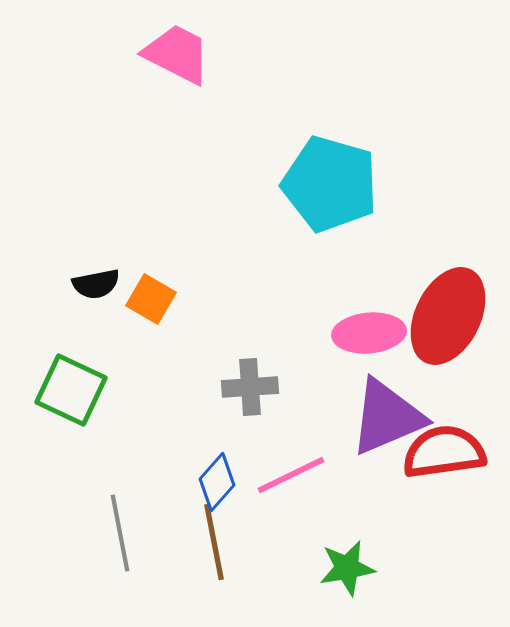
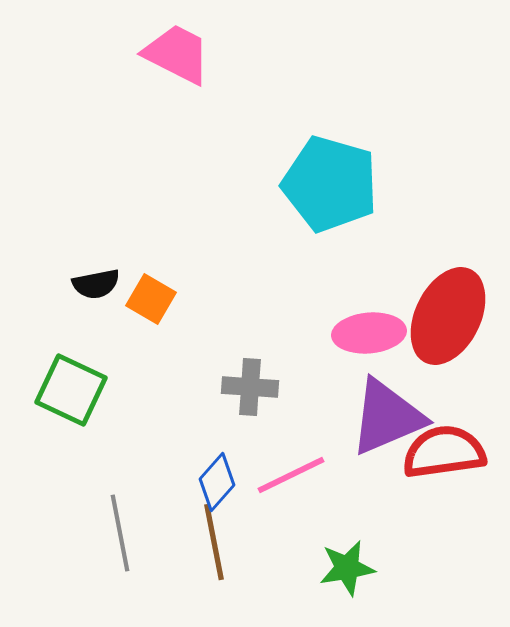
gray cross: rotated 8 degrees clockwise
